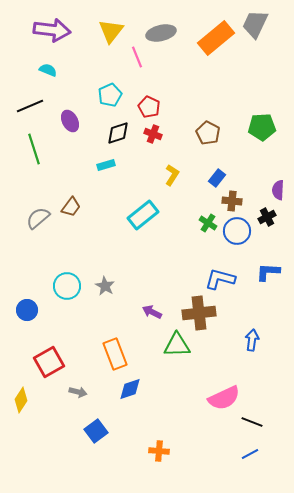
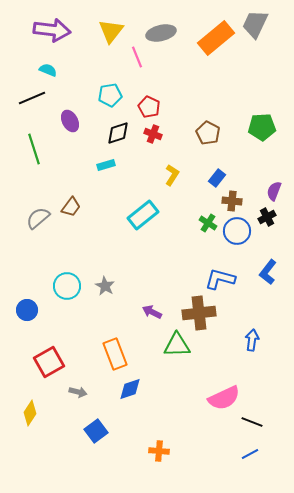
cyan pentagon at (110, 95): rotated 15 degrees clockwise
black line at (30, 106): moved 2 px right, 8 px up
purple semicircle at (278, 190): moved 4 px left, 1 px down; rotated 18 degrees clockwise
blue L-shape at (268, 272): rotated 55 degrees counterclockwise
yellow diamond at (21, 400): moved 9 px right, 13 px down
